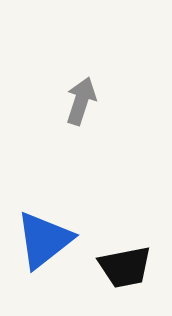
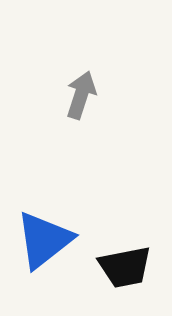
gray arrow: moved 6 px up
